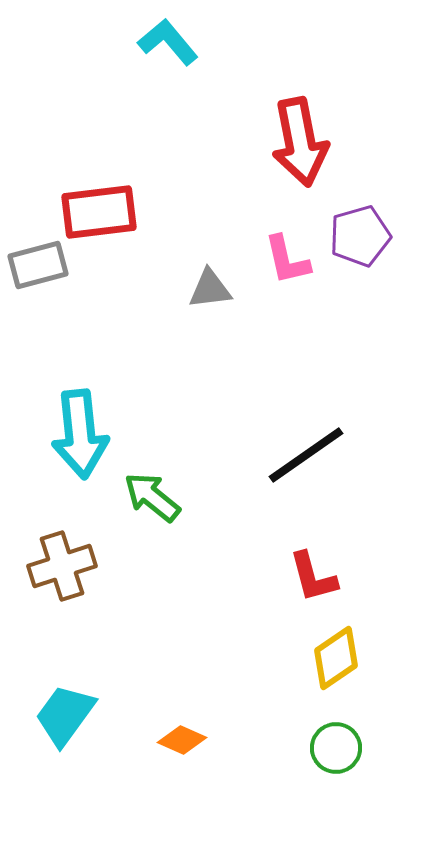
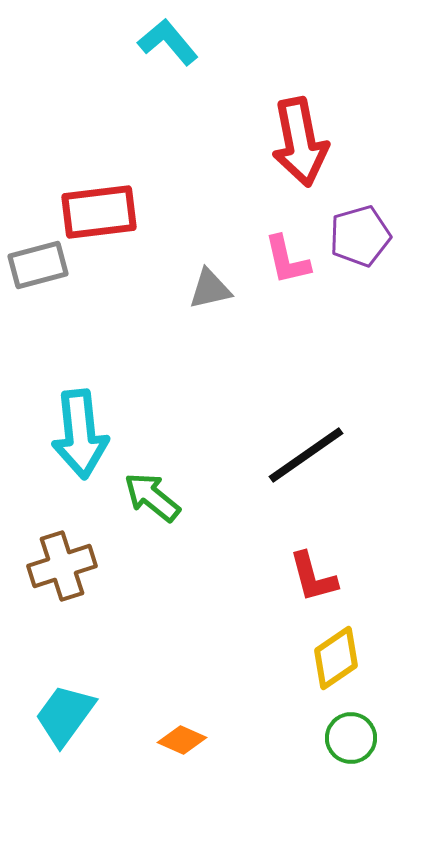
gray triangle: rotated 6 degrees counterclockwise
green circle: moved 15 px right, 10 px up
